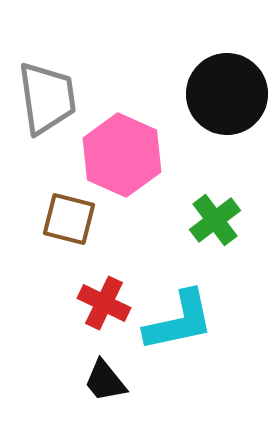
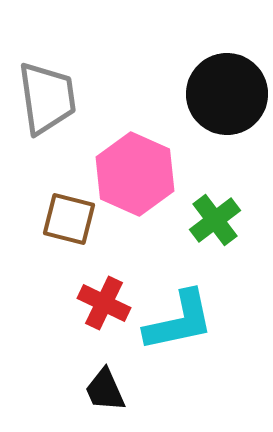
pink hexagon: moved 13 px right, 19 px down
black trapezoid: moved 9 px down; rotated 15 degrees clockwise
